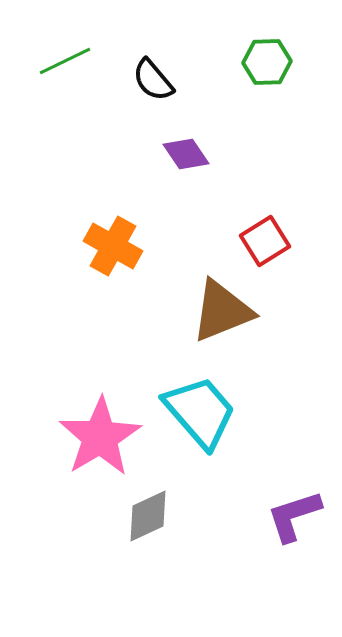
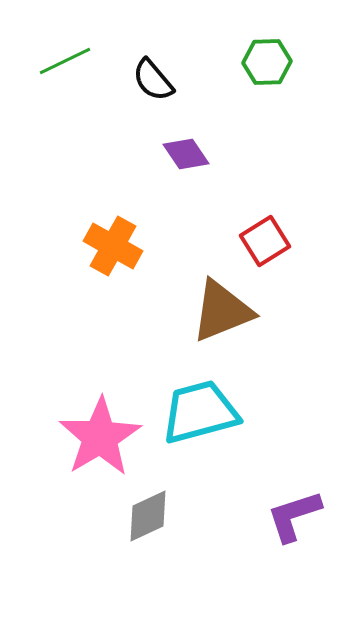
cyan trapezoid: rotated 64 degrees counterclockwise
